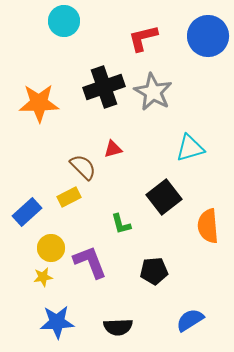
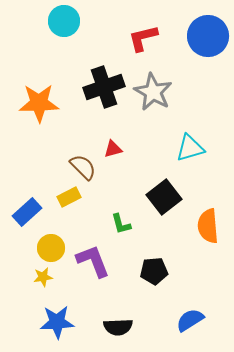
purple L-shape: moved 3 px right, 1 px up
